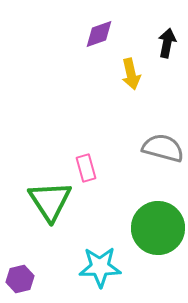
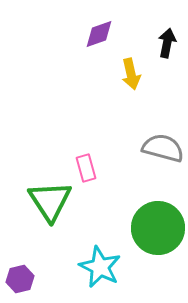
cyan star: rotated 27 degrees clockwise
